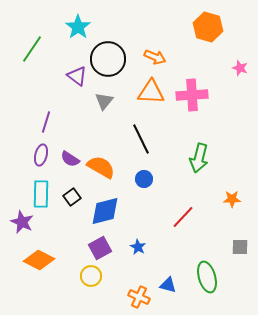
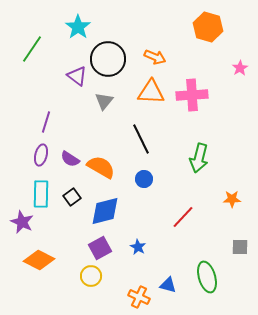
pink star: rotated 21 degrees clockwise
